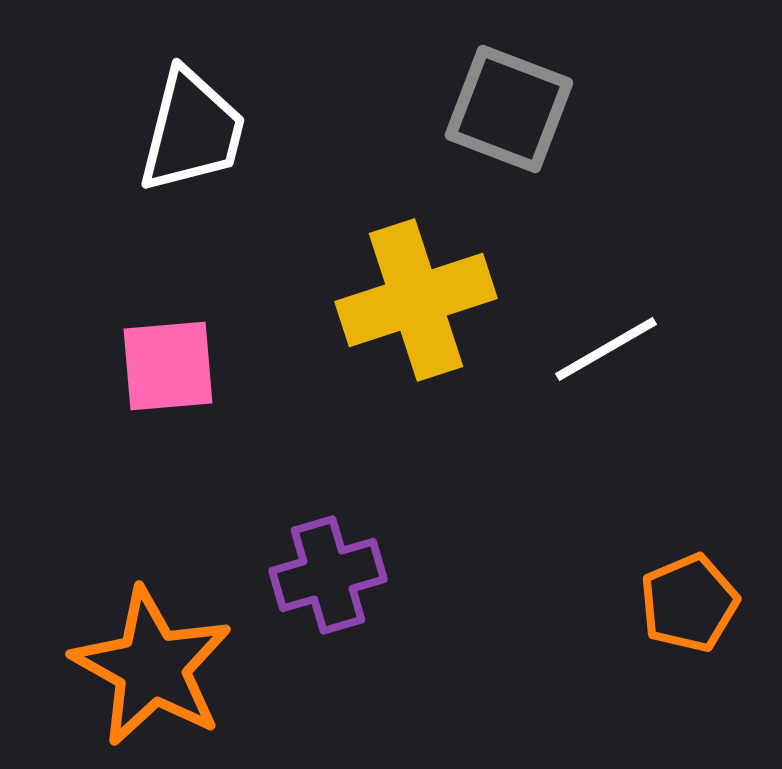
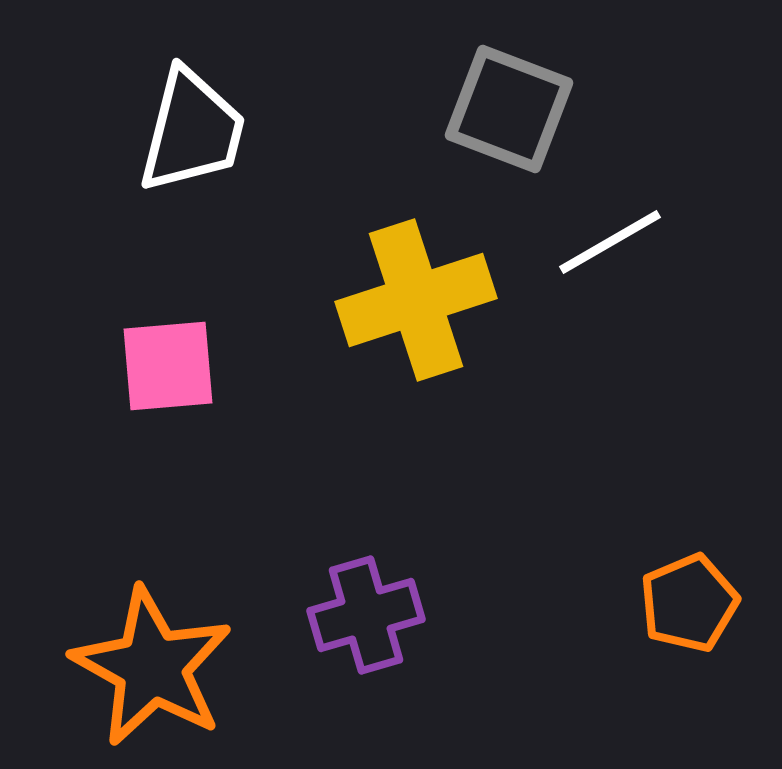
white line: moved 4 px right, 107 px up
purple cross: moved 38 px right, 40 px down
